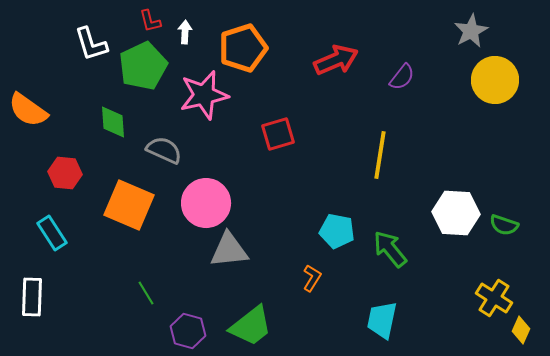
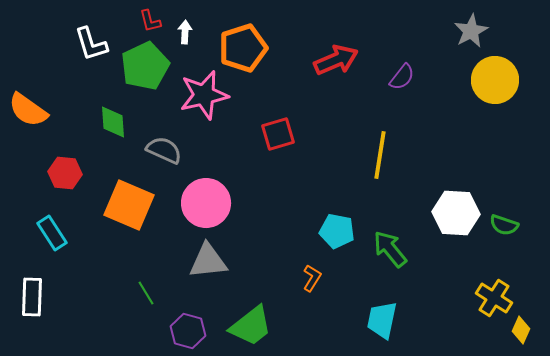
green pentagon: moved 2 px right
gray triangle: moved 21 px left, 11 px down
